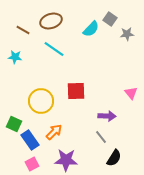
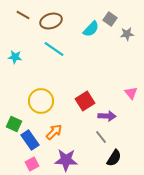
brown line: moved 15 px up
red square: moved 9 px right, 10 px down; rotated 30 degrees counterclockwise
